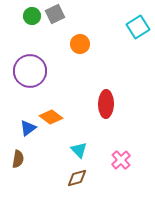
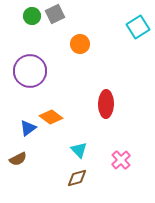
brown semicircle: rotated 54 degrees clockwise
